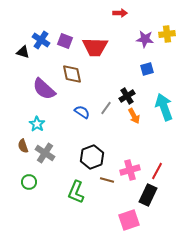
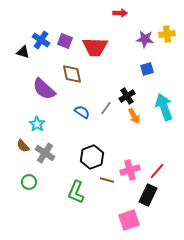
brown semicircle: rotated 24 degrees counterclockwise
red line: rotated 12 degrees clockwise
